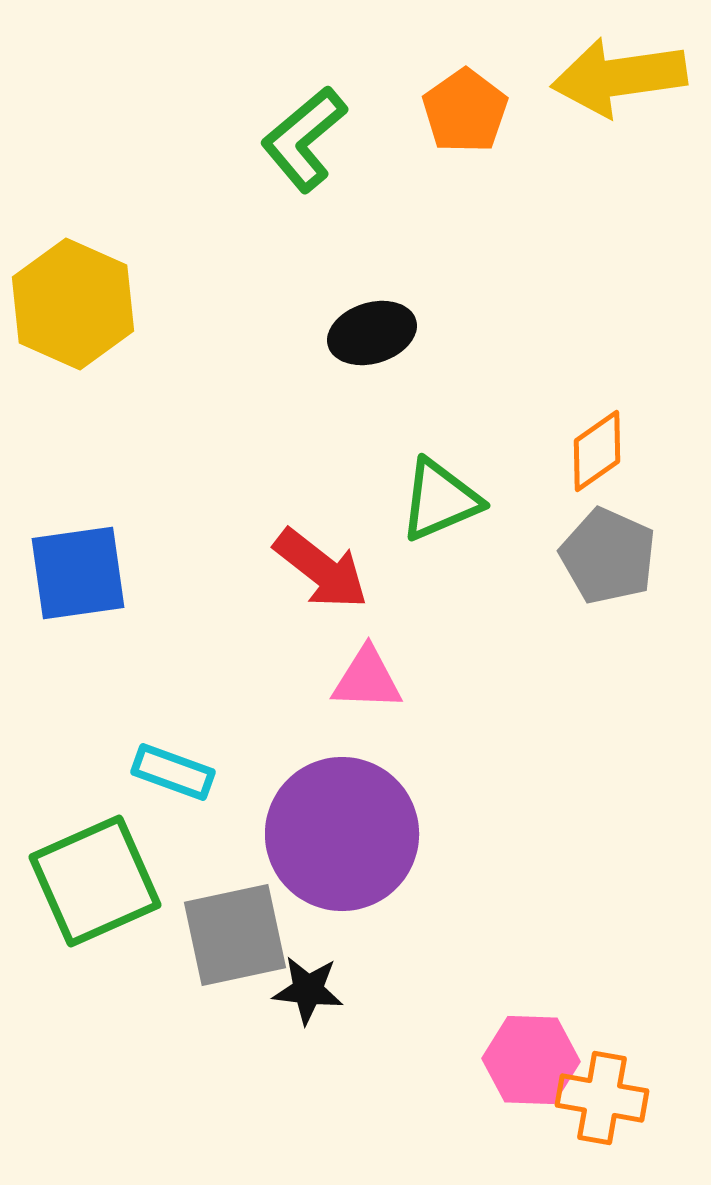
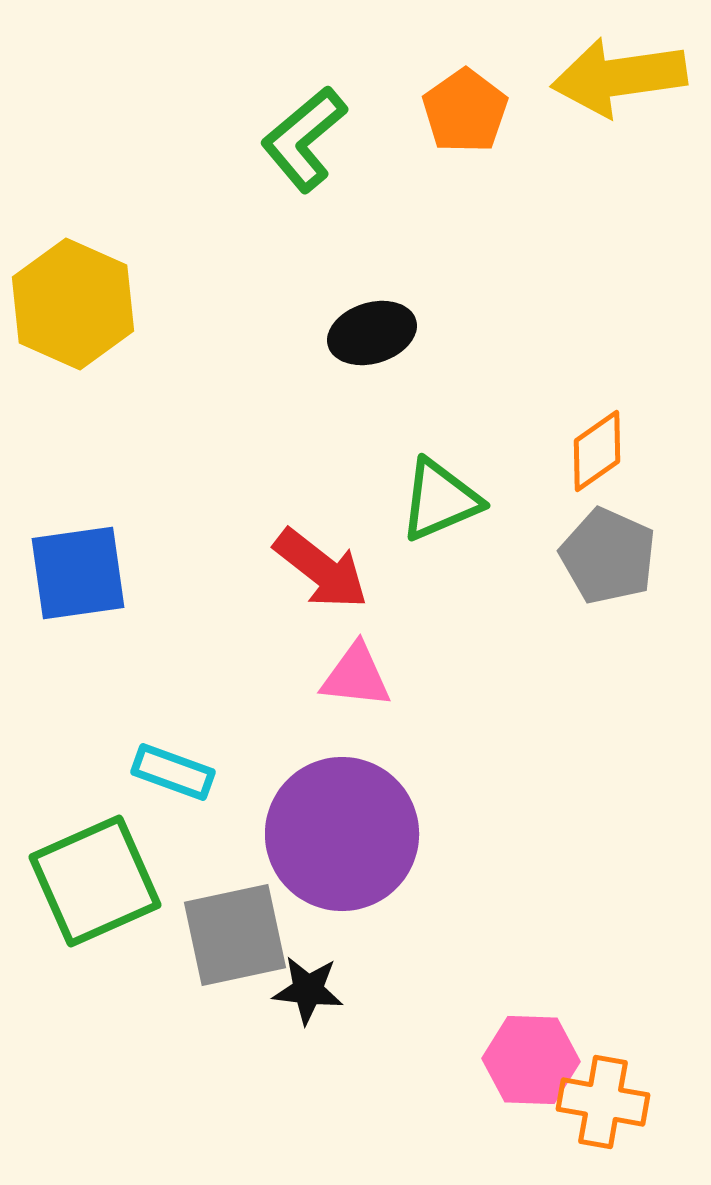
pink triangle: moved 11 px left, 3 px up; rotated 4 degrees clockwise
orange cross: moved 1 px right, 4 px down
